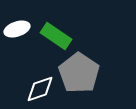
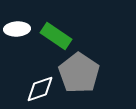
white ellipse: rotated 15 degrees clockwise
